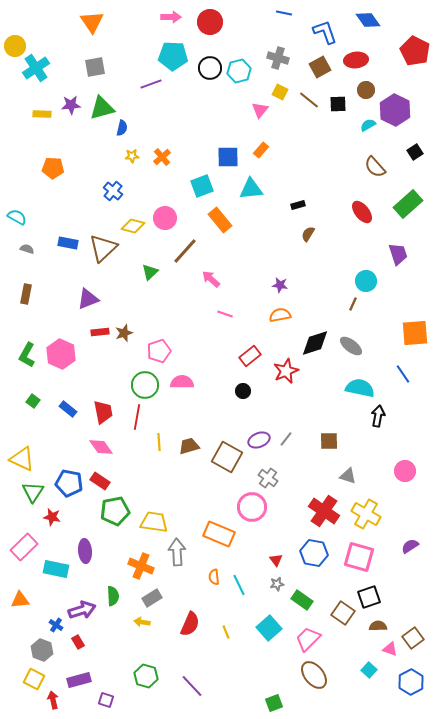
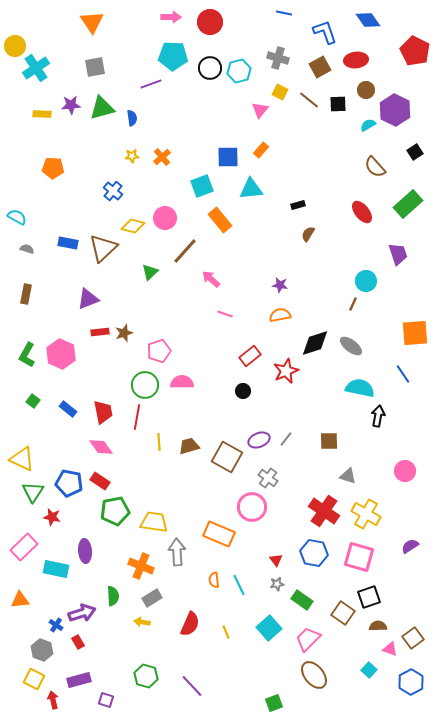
blue semicircle at (122, 128): moved 10 px right, 10 px up; rotated 21 degrees counterclockwise
orange semicircle at (214, 577): moved 3 px down
purple arrow at (82, 610): moved 3 px down
